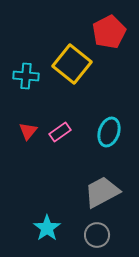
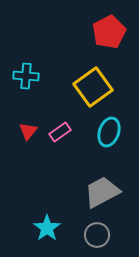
yellow square: moved 21 px right, 23 px down; rotated 15 degrees clockwise
